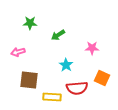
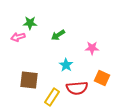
pink arrow: moved 15 px up
yellow rectangle: rotated 60 degrees counterclockwise
